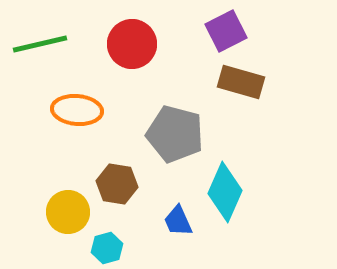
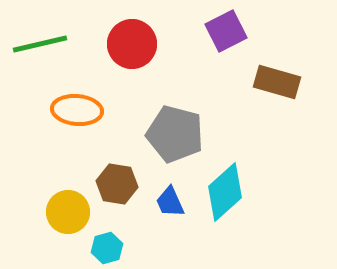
brown rectangle: moved 36 px right
cyan diamond: rotated 24 degrees clockwise
blue trapezoid: moved 8 px left, 19 px up
